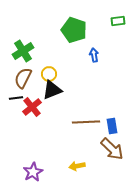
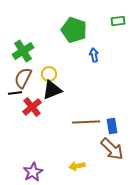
black line: moved 1 px left, 5 px up
